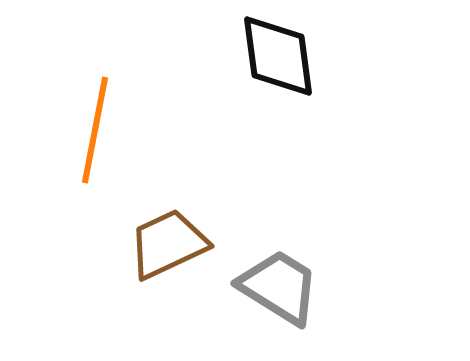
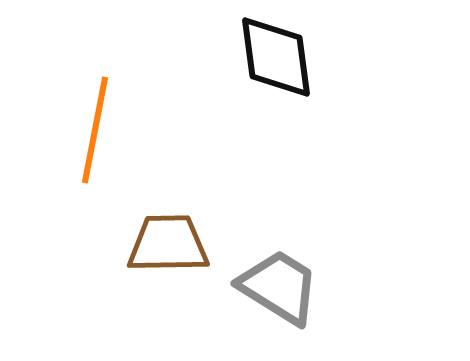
black diamond: moved 2 px left, 1 px down
brown trapezoid: rotated 24 degrees clockwise
